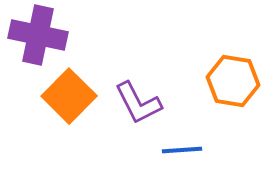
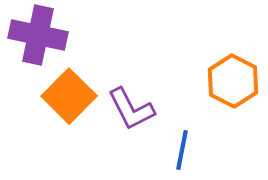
orange hexagon: rotated 18 degrees clockwise
purple L-shape: moved 7 px left, 6 px down
blue line: rotated 75 degrees counterclockwise
